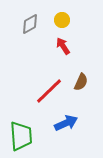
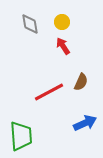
yellow circle: moved 2 px down
gray diamond: rotated 70 degrees counterclockwise
red line: moved 1 px down; rotated 16 degrees clockwise
blue arrow: moved 19 px right
